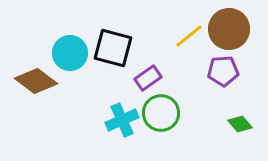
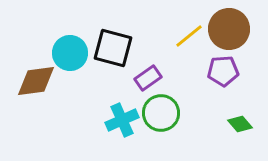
brown diamond: rotated 45 degrees counterclockwise
